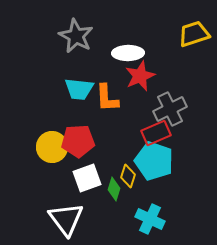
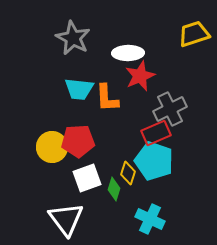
gray star: moved 3 px left, 2 px down
yellow diamond: moved 3 px up
